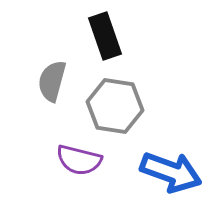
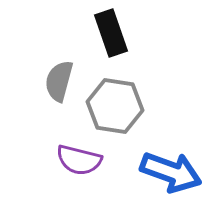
black rectangle: moved 6 px right, 3 px up
gray semicircle: moved 7 px right
